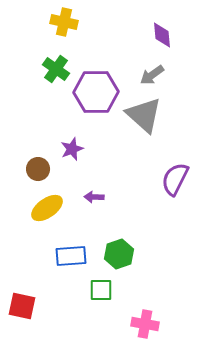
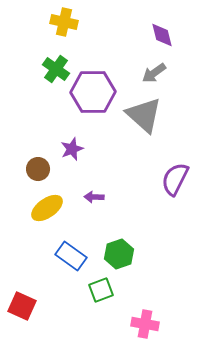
purple diamond: rotated 8 degrees counterclockwise
gray arrow: moved 2 px right, 2 px up
purple hexagon: moved 3 px left
blue rectangle: rotated 40 degrees clockwise
green square: rotated 20 degrees counterclockwise
red square: rotated 12 degrees clockwise
